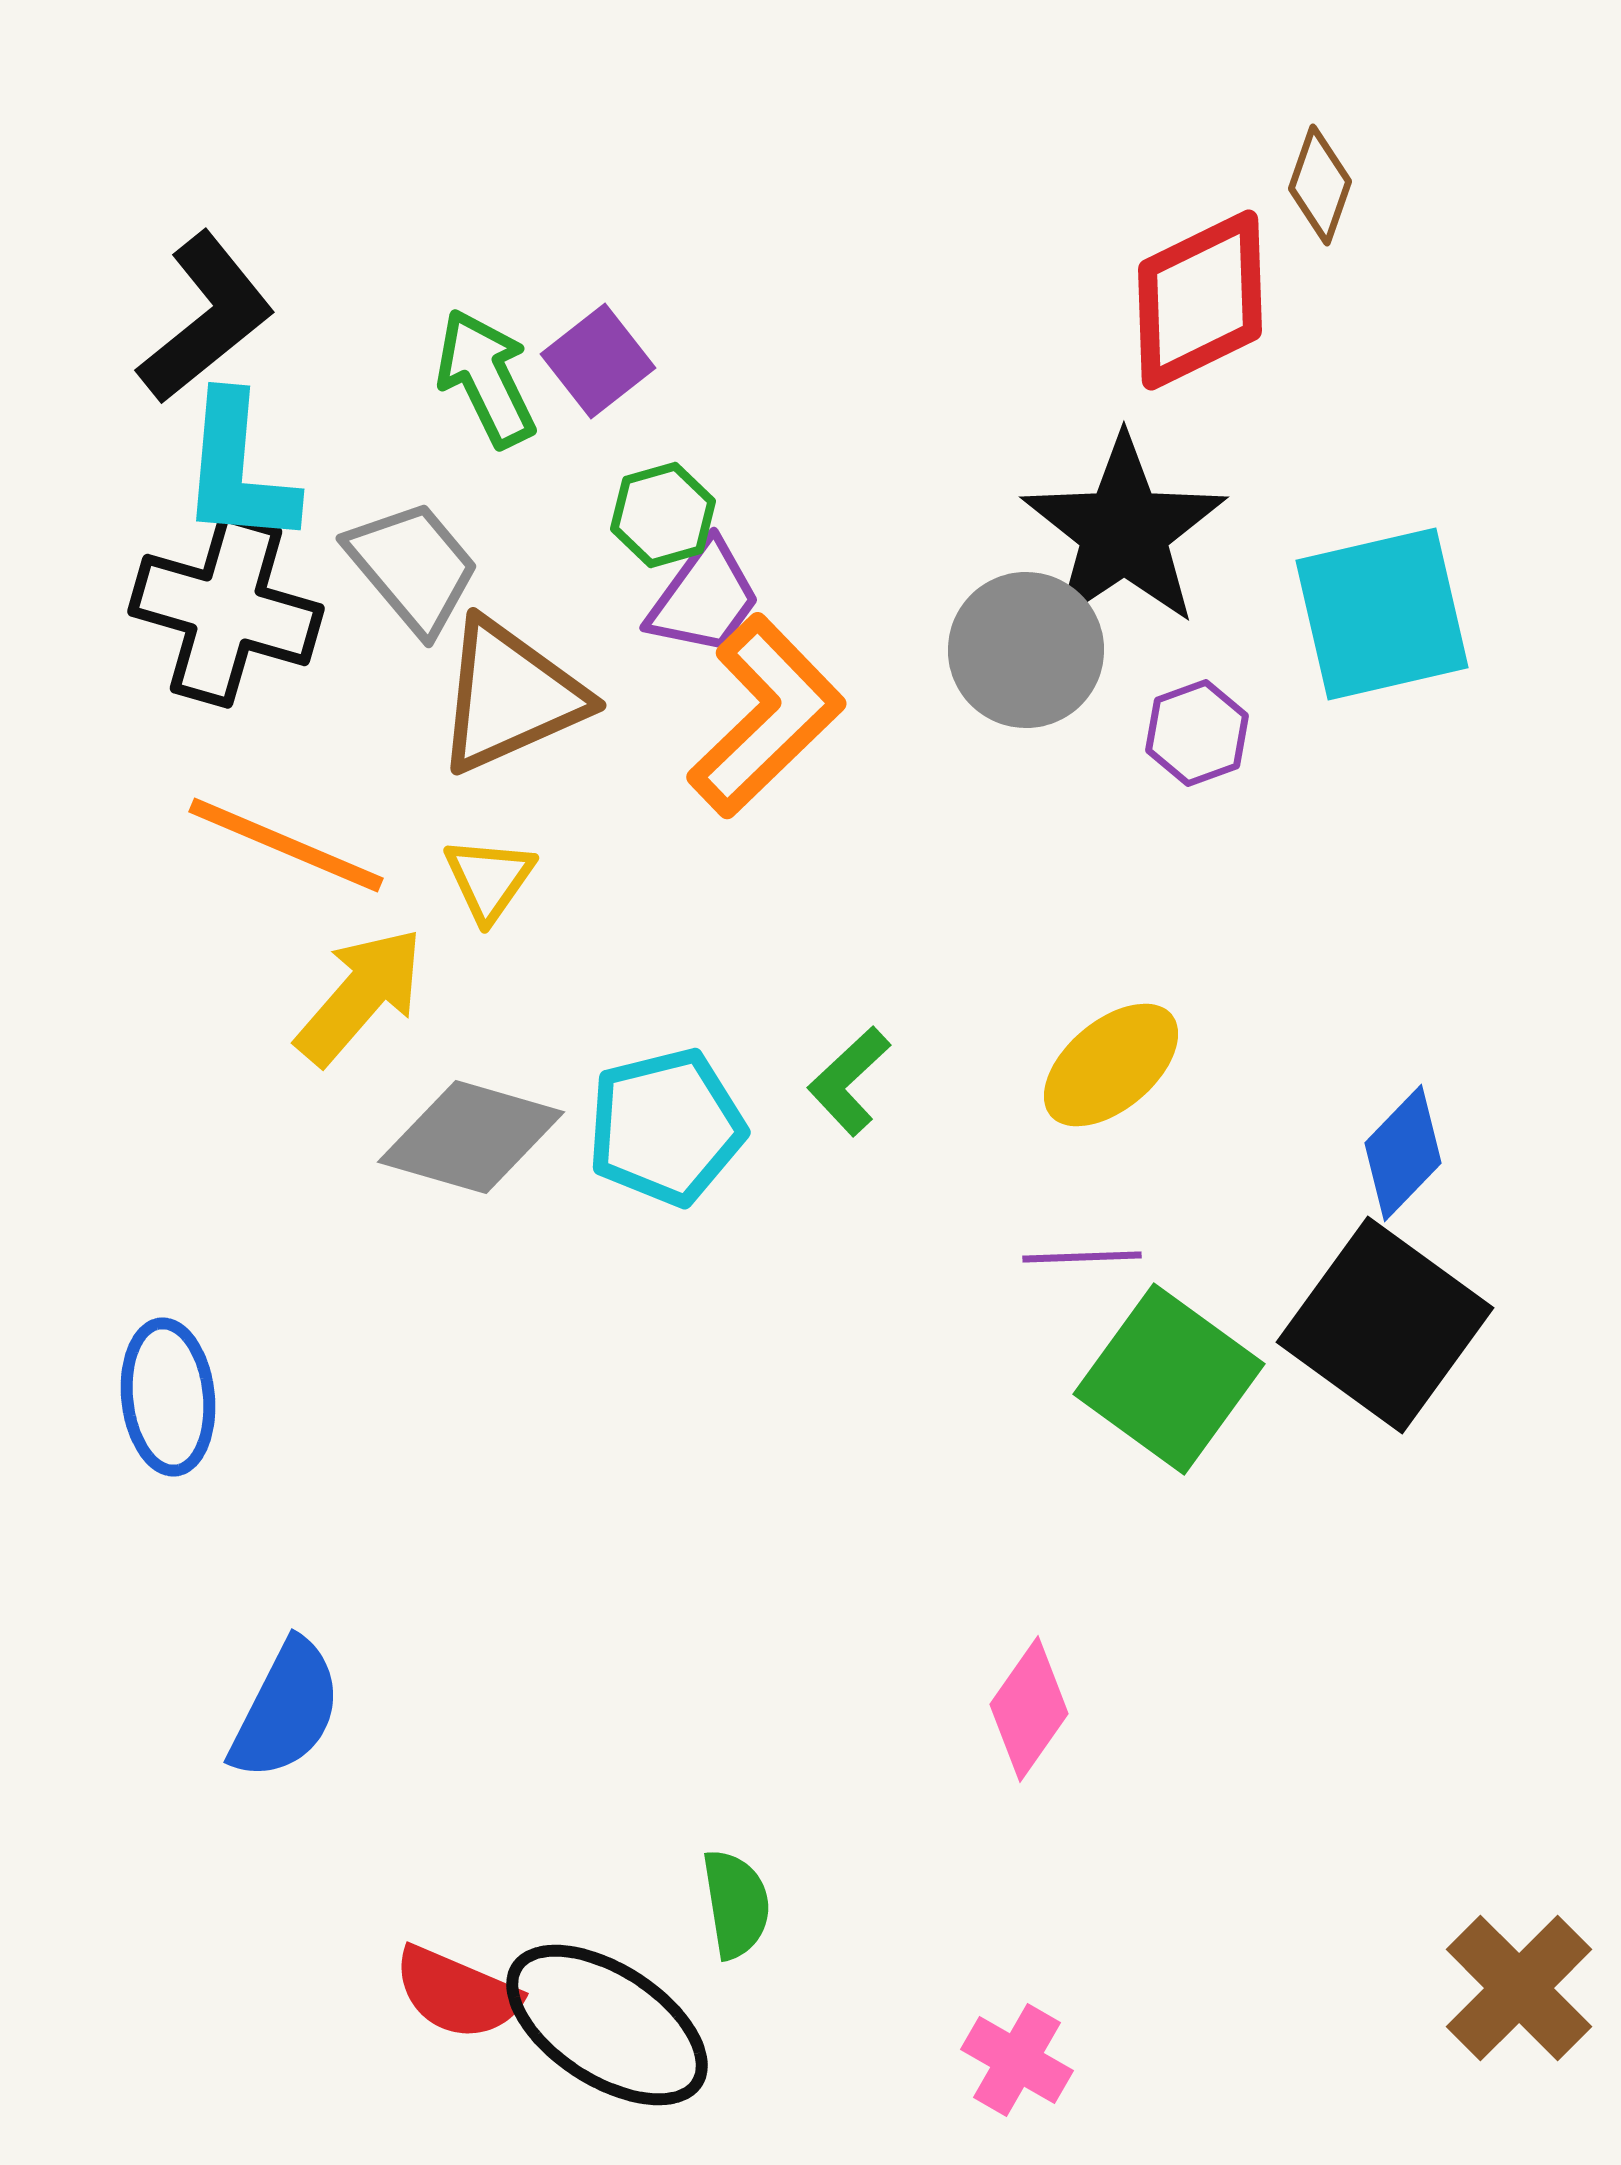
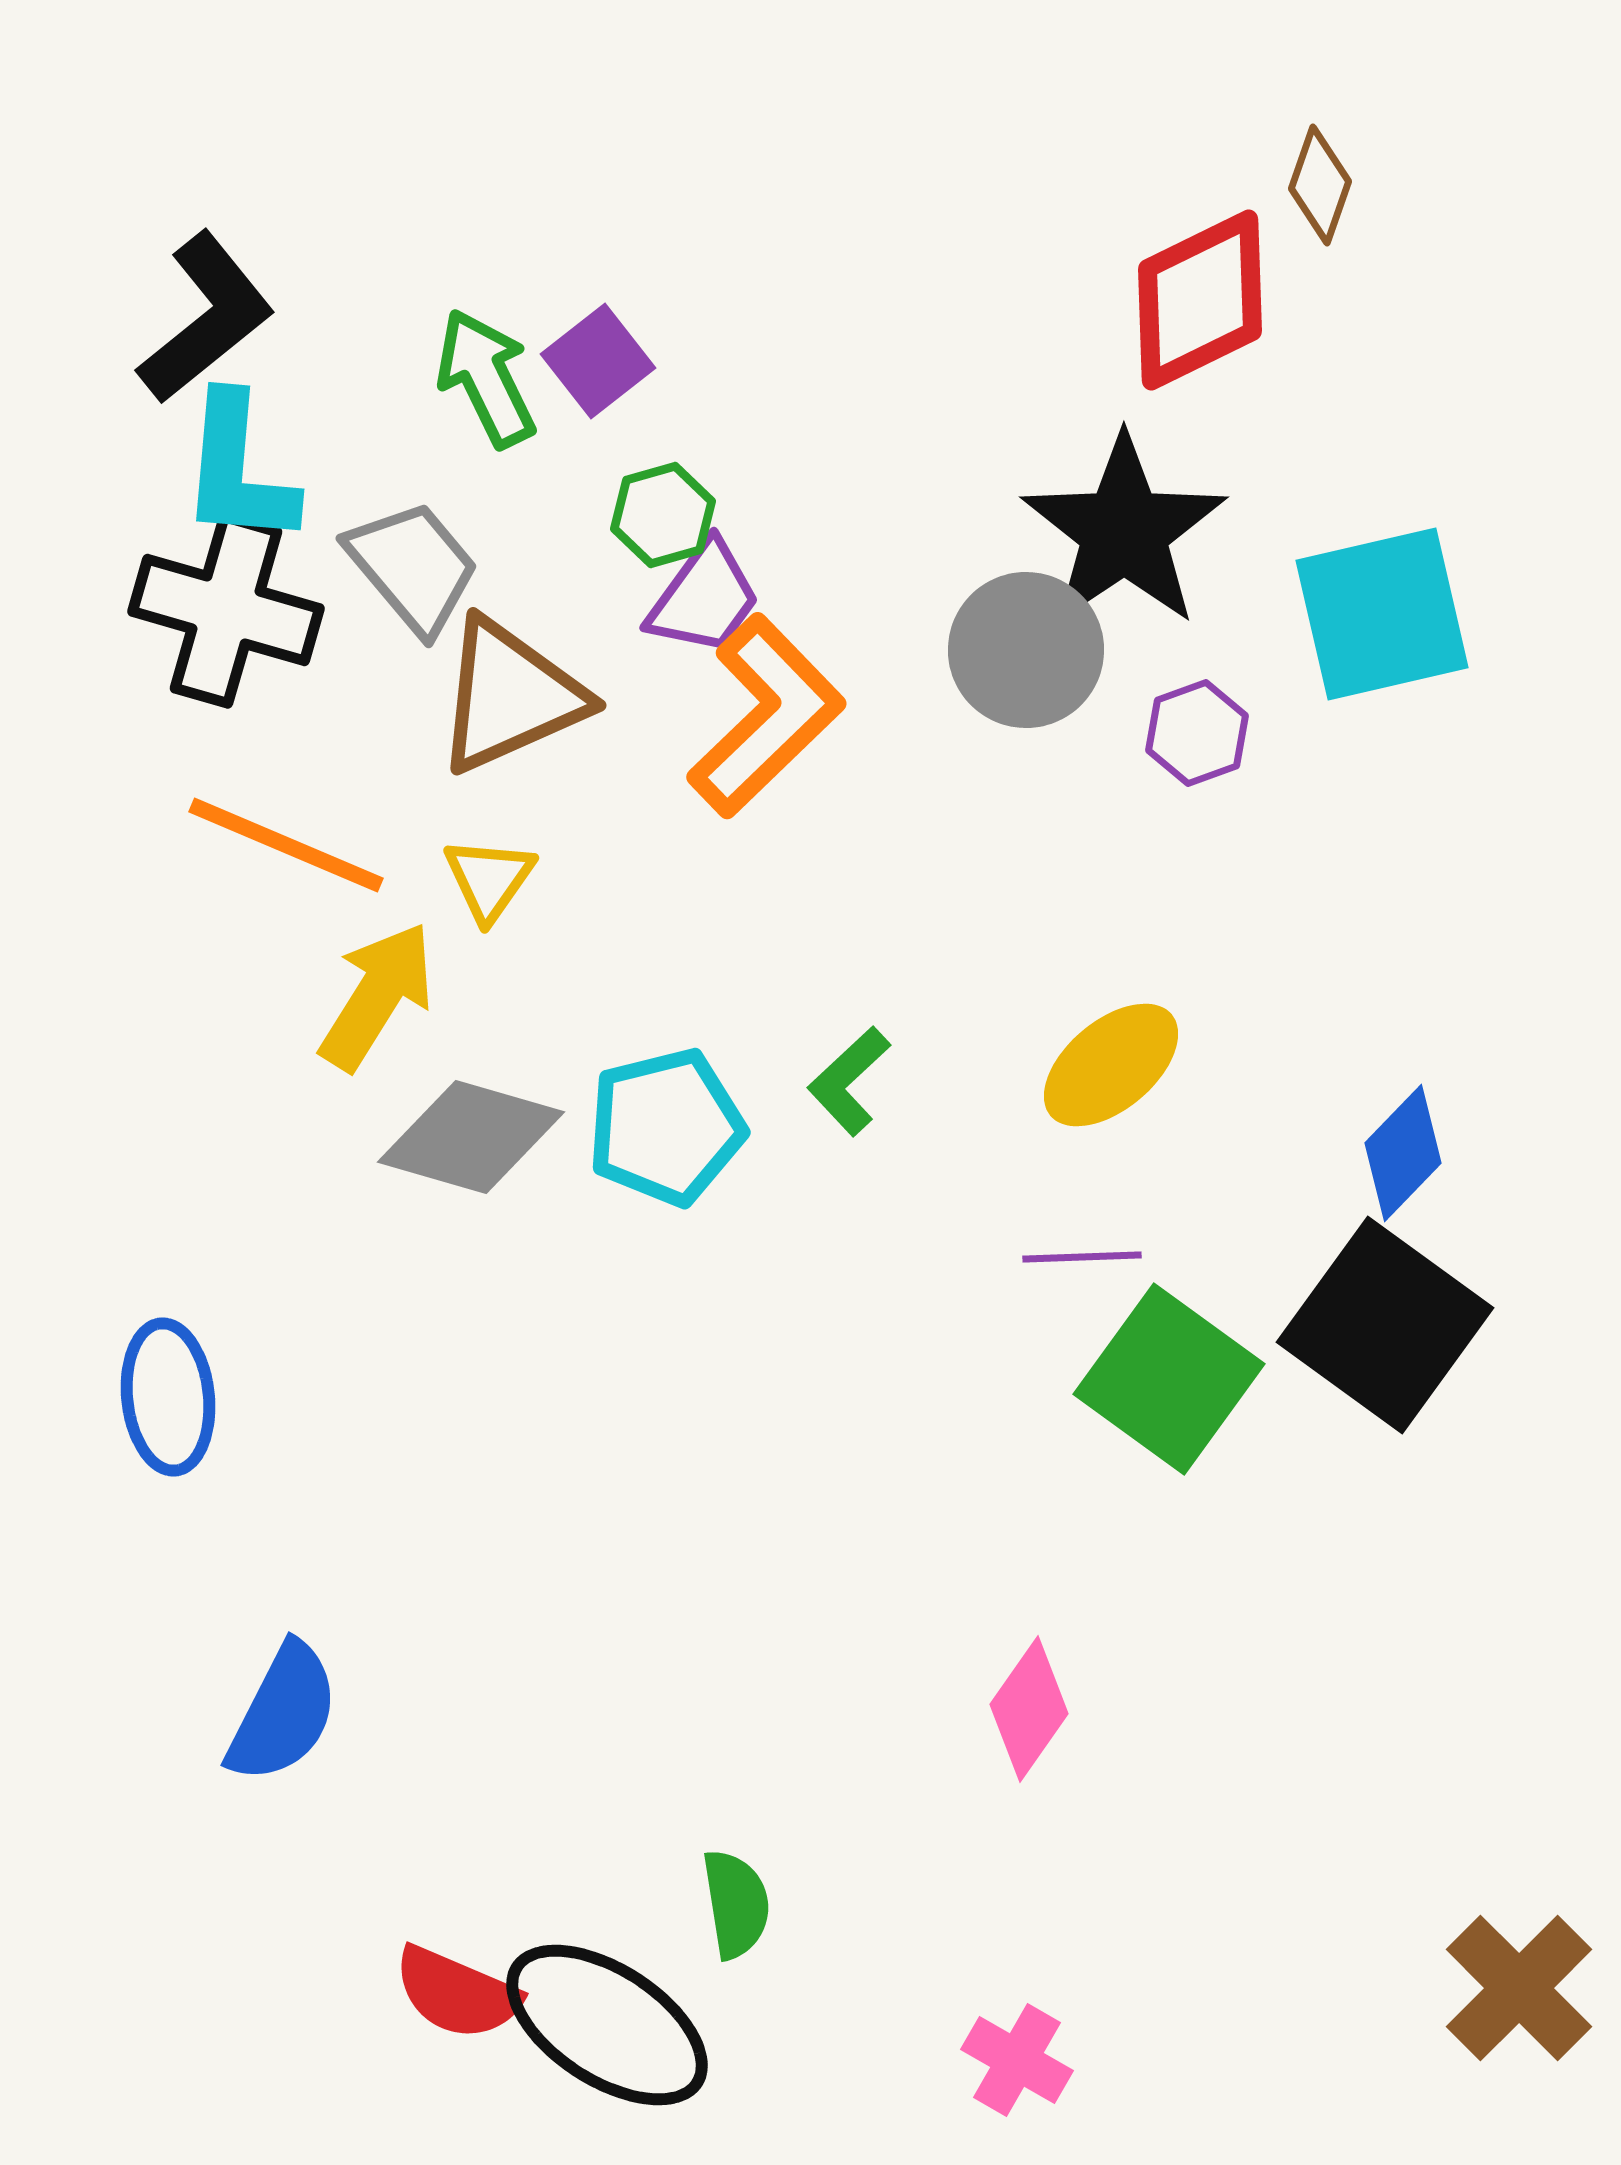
yellow arrow: moved 17 px right; rotated 9 degrees counterclockwise
blue semicircle: moved 3 px left, 3 px down
